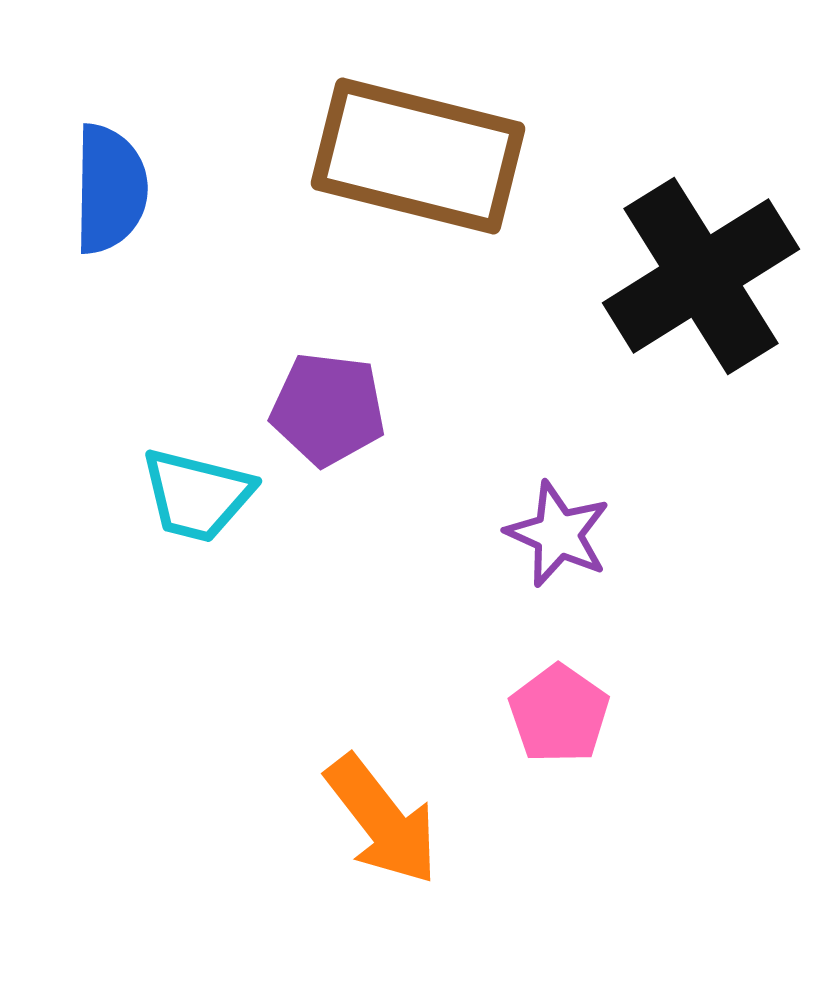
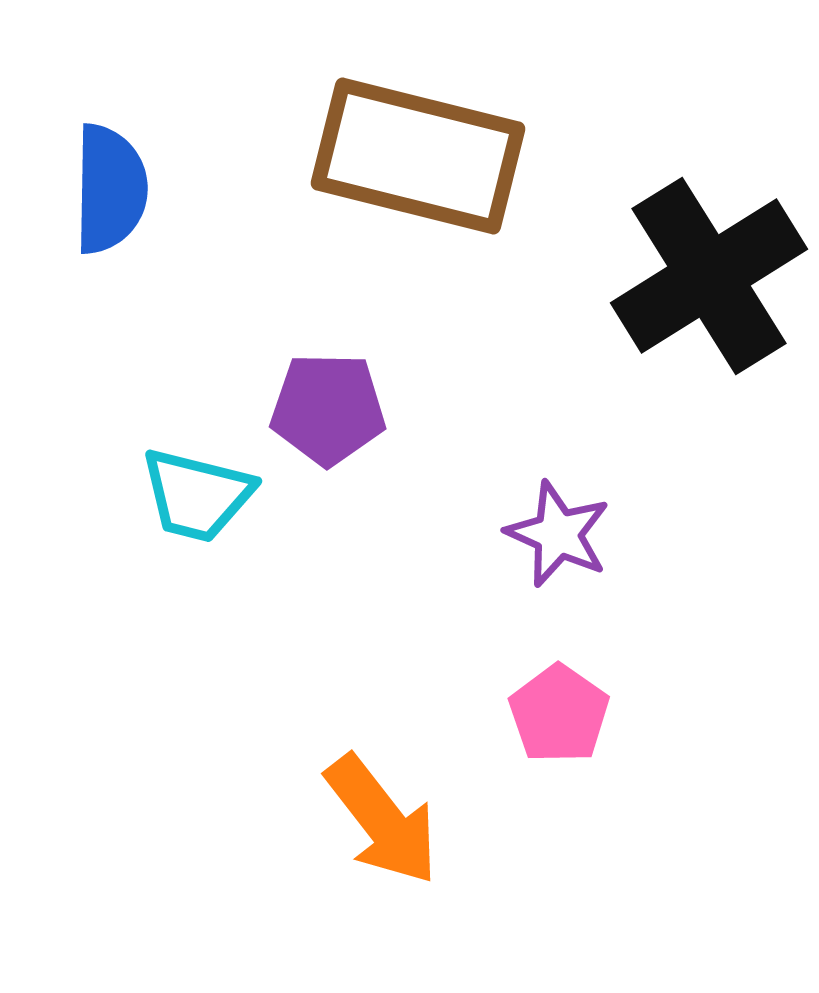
black cross: moved 8 px right
purple pentagon: rotated 6 degrees counterclockwise
